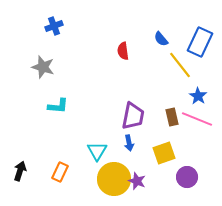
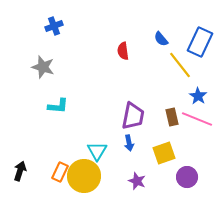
yellow circle: moved 30 px left, 3 px up
